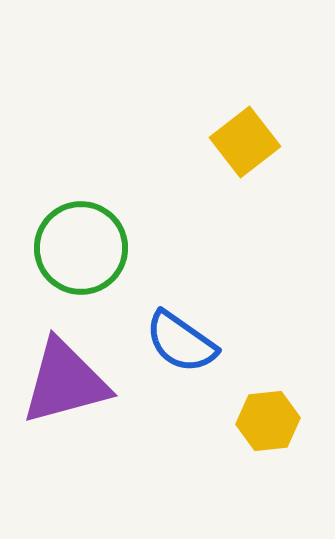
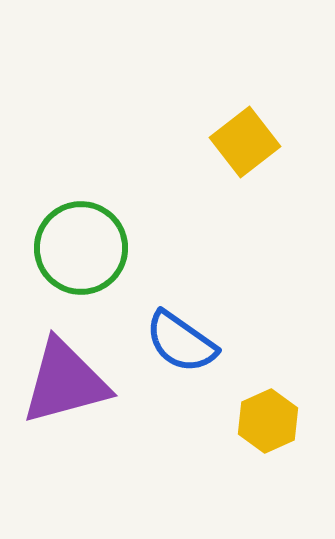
yellow hexagon: rotated 18 degrees counterclockwise
